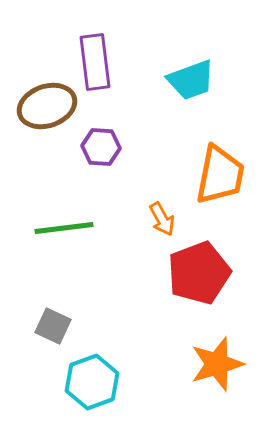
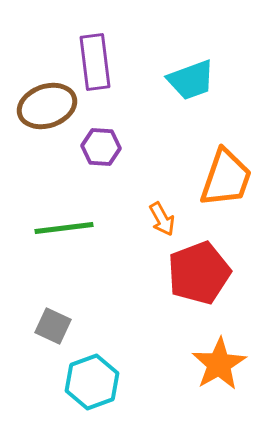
orange trapezoid: moved 6 px right, 3 px down; rotated 8 degrees clockwise
orange star: moved 2 px right; rotated 14 degrees counterclockwise
